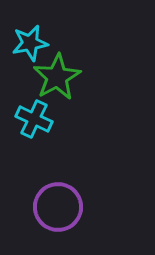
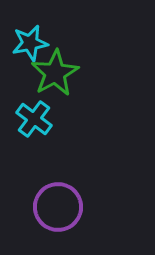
green star: moved 2 px left, 4 px up
cyan cross: rotated 12 degrees clockwise
